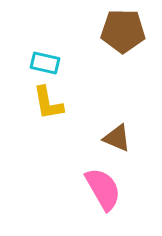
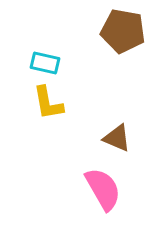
brown pentagon: rotated 9 degrees clockwise
